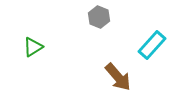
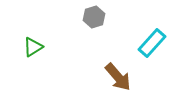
gray hexagon: moved 5 px left; rotated 20 degrees clockwise
cyan rectangle: moved 2 px up
